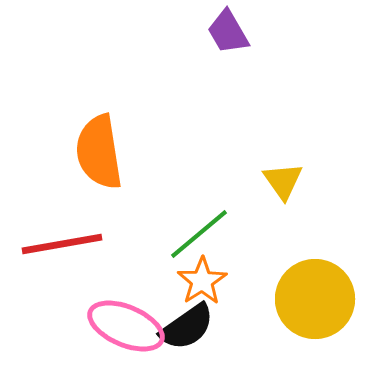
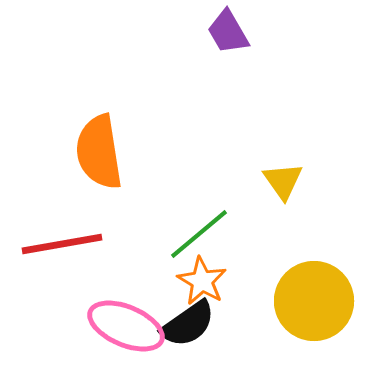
orange star: rotated 9 degrees counterclockwise
yellow circle: moved 1 px left, 2 px down
black semicircle: moved 1 px right, 3 px up
